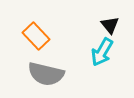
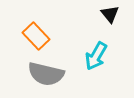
black triangle: moved 11 px up
cyan arrow: moved 6 px left, 4 px down
